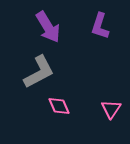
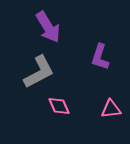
purple L-shape: moved 31 px down
pink triangle: rotated 50 degrees clockwise
